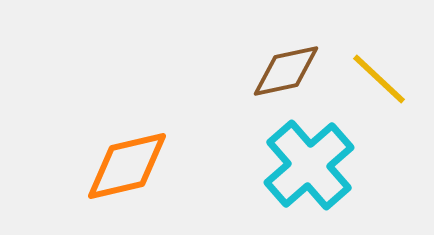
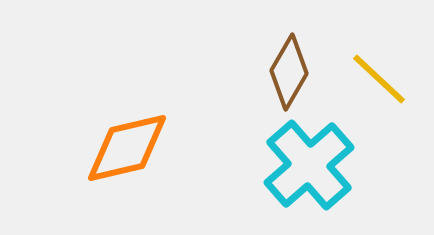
brown diamond: moved 3 px right, 1 px down; rotated 48 degrees counterclockwise
orange diamond: moved 18 px up
